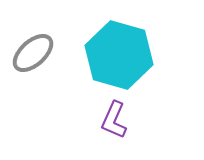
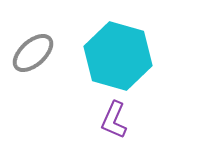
cyan hexagon: moved 1 px left, 1 px down
